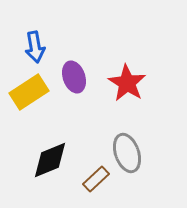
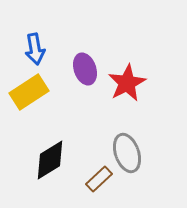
blue arrow: moved 2 px down
purple ellipse: moved 11 px right, 8 px up
red star: rotated 12 degrees clockwise
black diamond: rotated 9 degrees counterclockwise
brown rectangle: moved 3 px right
